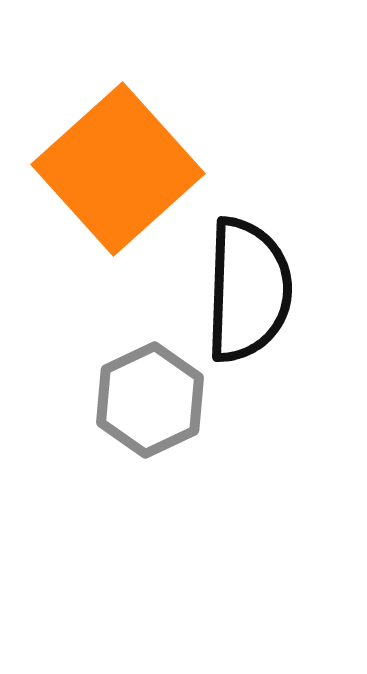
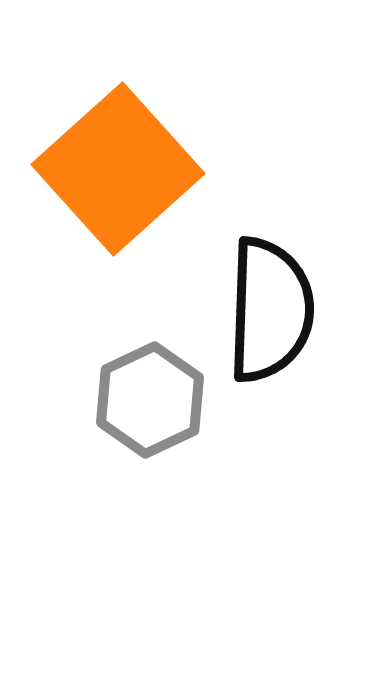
black semicircle: moved 22 px right, 20 px down
